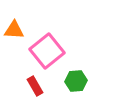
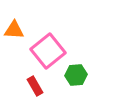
pink square: moved 1 px right
green hexagon: moved 6 px up
